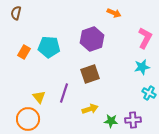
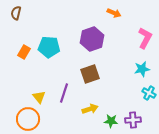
cyan star: moved 2 px down
